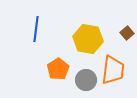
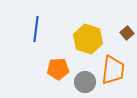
yellow hexagon: rotated 8 degrees clockwise
orange pentagon: rotated 30 degrees clockwise
gray circle: moved 1 px left, 2 px down
